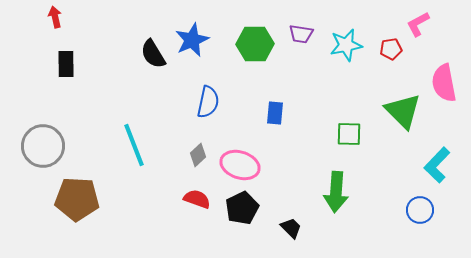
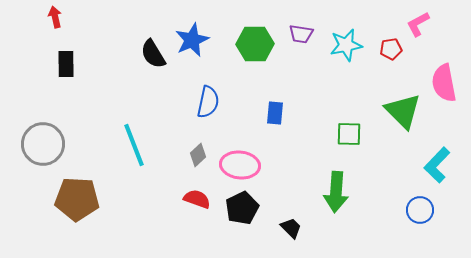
gray circle: moved 2 px up
pink ellipse: rotated 12 degrees counterclockwise
